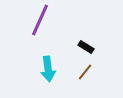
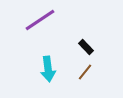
purple line: rotated 32 degrees clockwise
black rectangle: rotated 14 degrees clockwise
